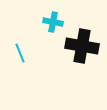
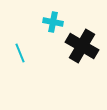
black cross: rotated 20 degrees clockwise
